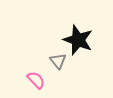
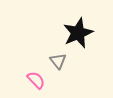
black star: moved 7 px up; rotated 28 degrees clockwise
